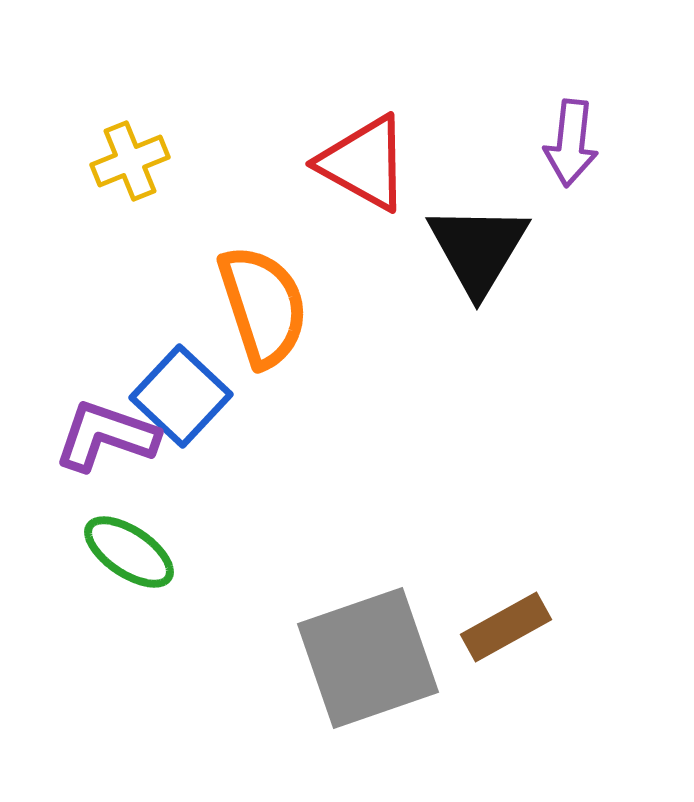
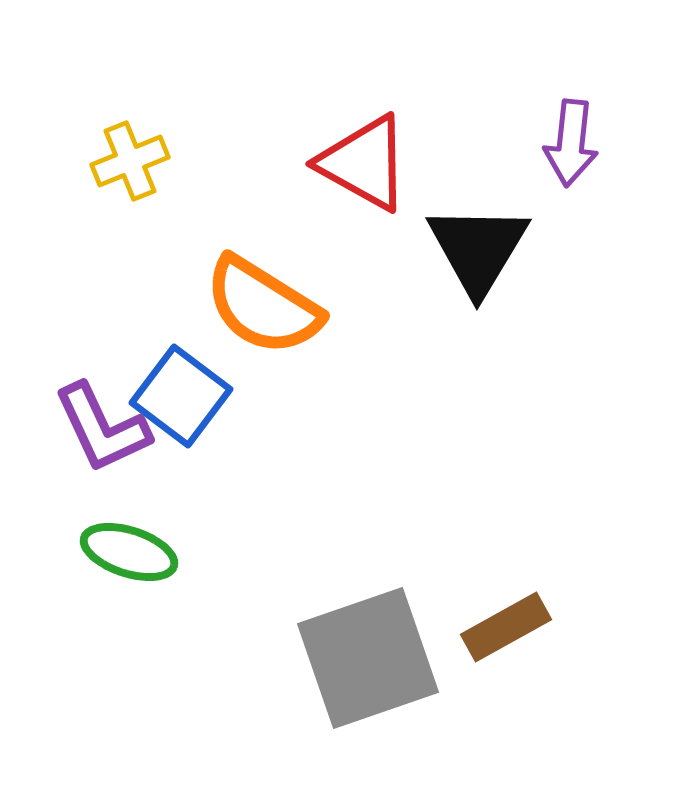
orange semicircle: rotated 140 degrees clockwise
blue square: rotated 6 degrees counterclockwise
purple L-shape: moved 4 px left, 8 px up; rotated 134 degrees counterclockwise
green ellipse: rotated 16 degrees counterclockwise
